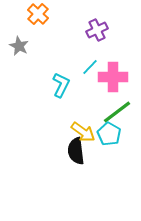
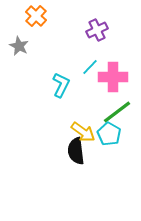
orange cross: moved 2 px left, 2 px down
